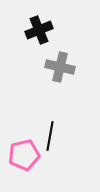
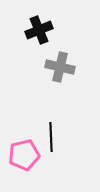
black line: moved 1 px right, 1 px down; rotated 12 degrees counterclockwise
